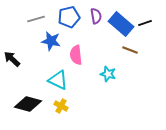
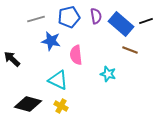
black line: moved 1 px right, 2 px up
